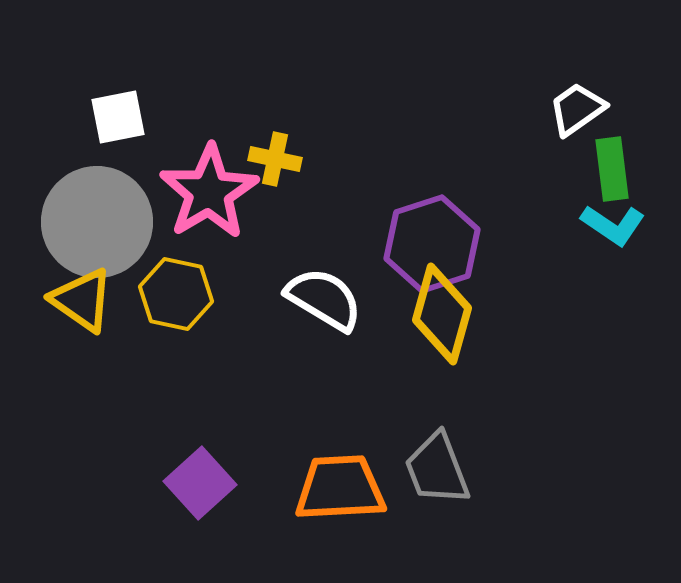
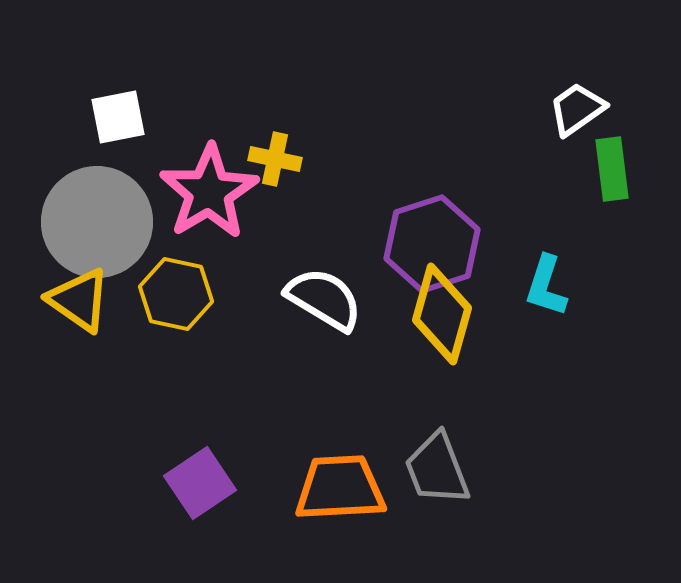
cyan L-shape: moved 67 px left, 61 px down; rotated 74 degrees clockwise
yellow triangle: moved 3 px left
purple square: rotated 8 degrees clockwise
